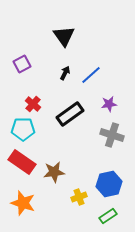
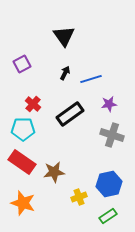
blue line: moved 4 px down; rotated 25 degrees clockwise
